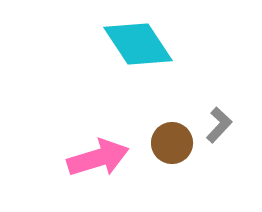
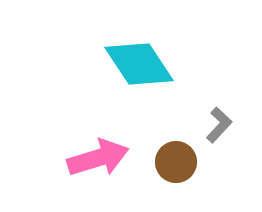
cyan diamond: moved 1 px right, 20 px down
brown circle: moved 4 px right, 19 px down
